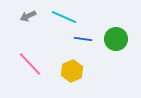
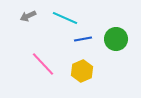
cyan line: moved 1 px right, 1 px down
blue line: rotated 18 degrees counterclockwise
pink line: moved 13 px right
yellow hexagon: moved 10 px right
